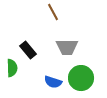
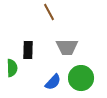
brown line: moved 4 px left
black rectangle: rotated 42 degrees clockwise
blue semicircle: rotated 66 degrees counterclockwise
